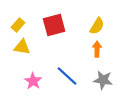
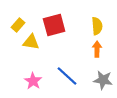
yellow semicircle: rotated 36 degrees counterclockwise
yellow triangle: moved 9 px right, 5 px up
